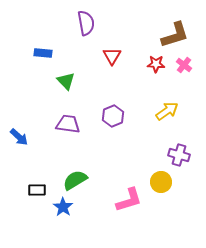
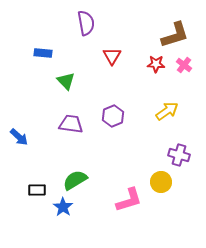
purple trapezoid: moved 3 px right
